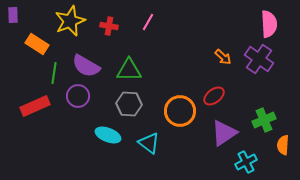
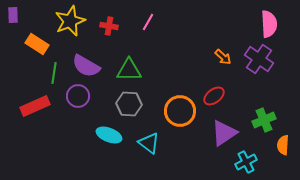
cyan ellipse: moved 1 px right
